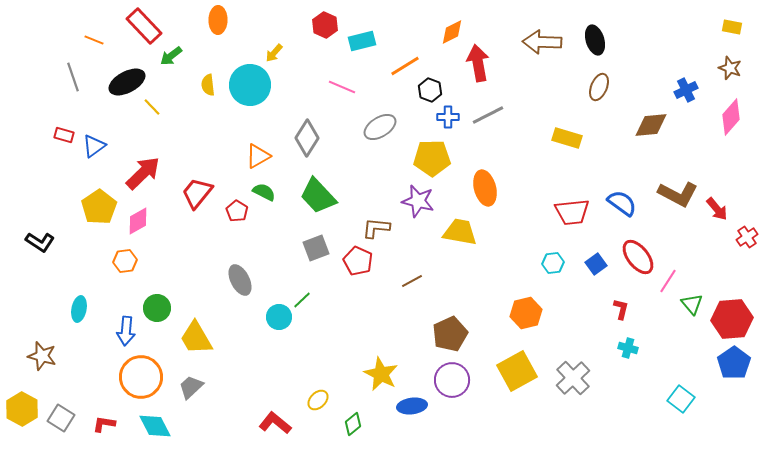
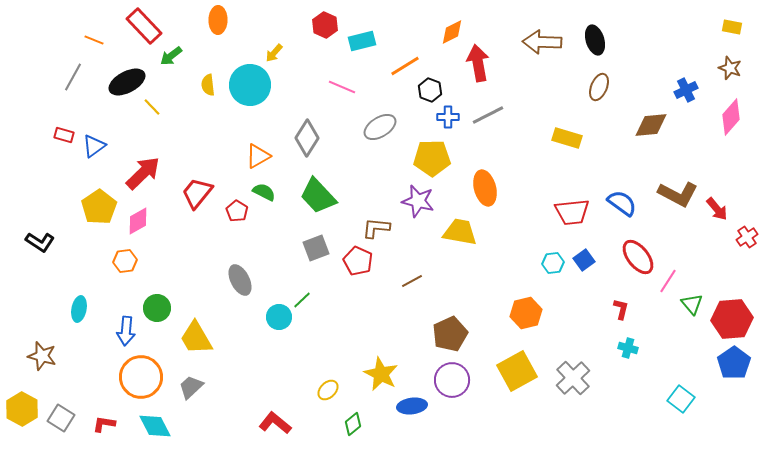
gray line at (73, 77): rotated 48 degrees clockwise
blue square at (596, 264): moved 12 px left, 4 px up
yellow ellipse at (318, 400): moved 10 px right, 10 px up
